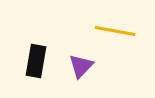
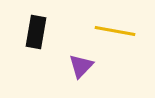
black rectangle: moved 29 px up
